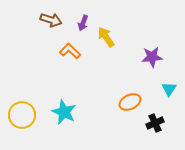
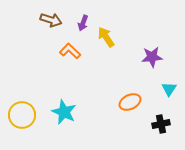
black cross: moved 6 px right, 1 px down; rotated 12 degrees clockwise
